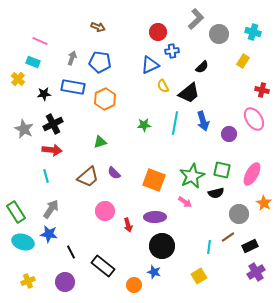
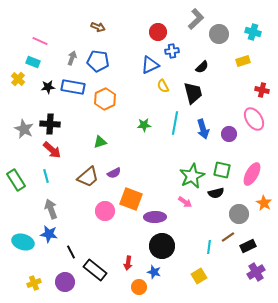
yellow rectangle at (243, 61): rotated 40 degrees clockwise
blue pentagon at (100, 62): moved 2 px left, 1 px up
black trapezoid at (189, 93): moved 4 px right; rotated 65 degrees counterclockwise
black star at (44, 94): moved 4 px right, 7 px up
blue arrow at (203, 121): moved 8 px down
black cross at (53, 124): moved 3 px left; rotated 30 degrees clockwise
red arrow at (52, 150): rotated 36 degrees clockwise
purple semicircle at (114, 173): rotated 72 degrees counterclockwise
orange square at (154, 180): moved 23 px left, 19 px down
gray arrow at (51, 209): rotated 54 degrees counterclockwise
green rectangle at (16, 212): moved 32 px up
red arrow at (128, 225): moved 38 px down; rotated 24 degrees clockwise
black rectangle at (250, 246): moved 2 px left
black rectangle at (103, 266): moved 8 px left, 4 px down
yellow cross at (28, 281): moved 6 px right, 2 px down
orange circle at (134, 285): moved 5 px right, 2 px down
